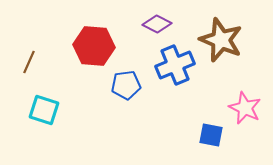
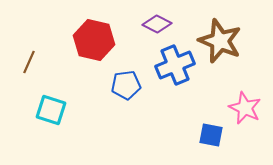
brown star: moved 1 px left, 1 px down
red hexagon: moved 6 px up; rotated 9 degrees clockwise
cyan square: moved 7 px right
